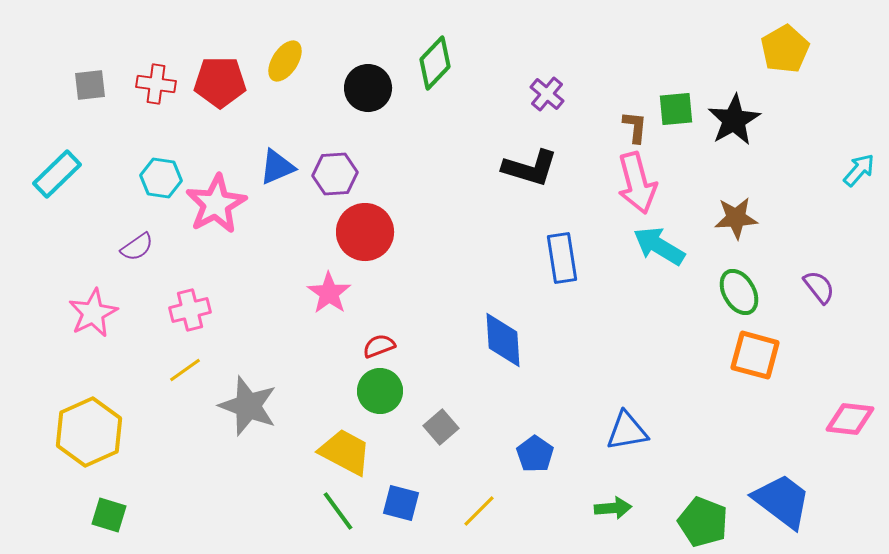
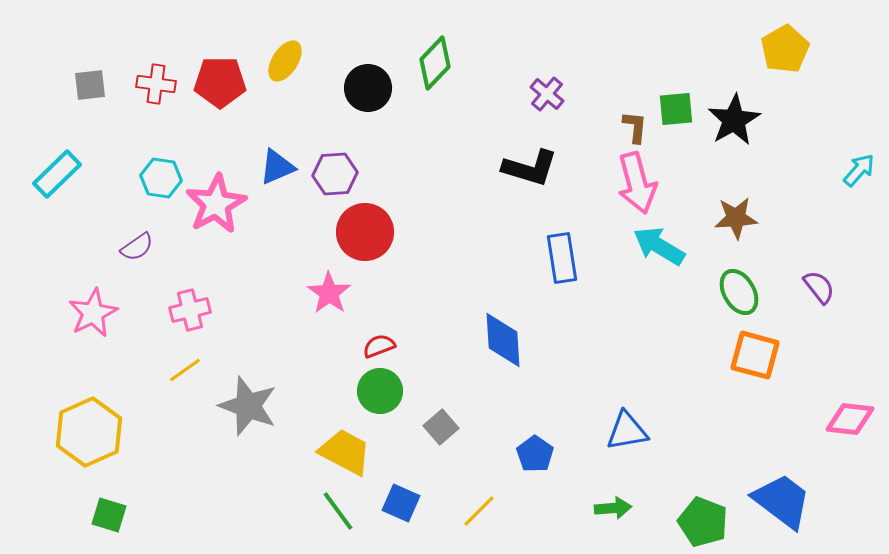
blue square at (401, 503): rotated 9 degrees clockwise
